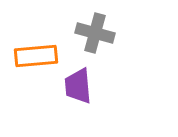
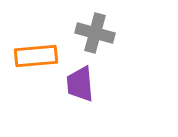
purple trapezoid: moved 2 px right, 2 px up
